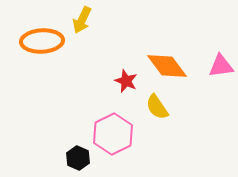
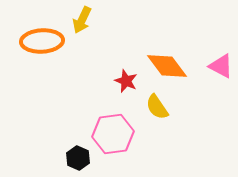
pink triangle: rotated 36 degrees clockwise
pink hexagon: rotated 18 degrees clockwise
